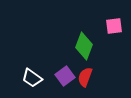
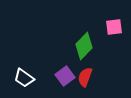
pink square: moved 1 px down
green diamond: rotated 24 degrees clockwise
white trapezoid: moved 8 px left
